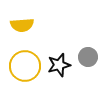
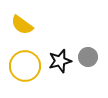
yellow semicircle: rotated 40 degrees clockwise
black star: moved 1 px right, 4 px up
